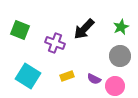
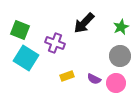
black arrow: moved 6 px up
cyan square: moved 2 px left, 18 px up
pink circle: moved 1 px right, 3 px up
